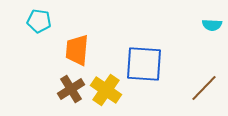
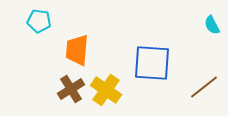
cyan semicircle: rotated 60 degrees clockwise
blue square: moved 8 px right, 1 px up
brown line: moved 1 px up; rotated 8 degrees clockwise
